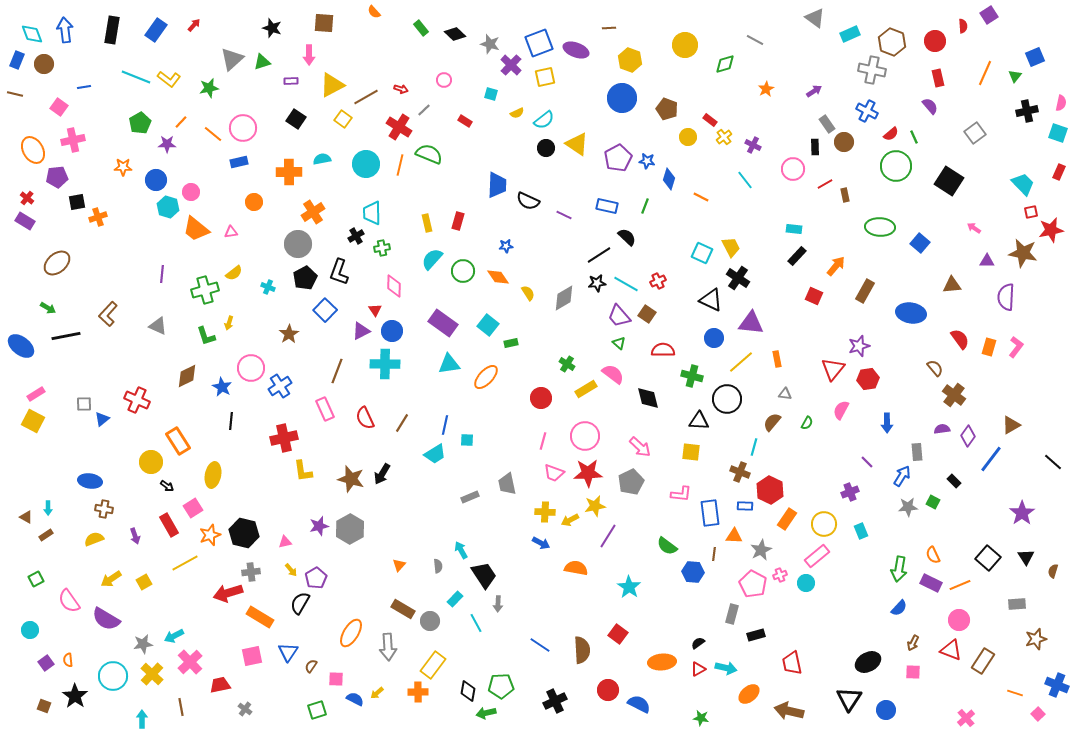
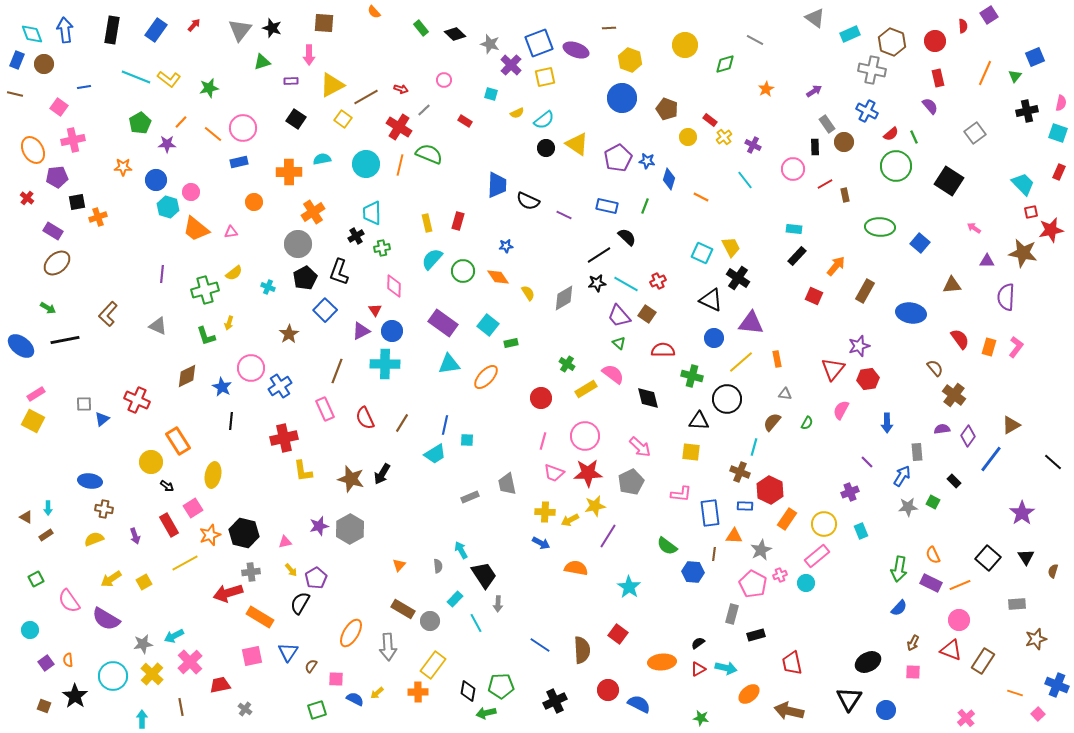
gray triangle at (232, 59): moved 8 px right, 29 px up; rotated 10 degrees counterclockwise
purple rectangle at (25, 221): moved 28 px right, 10 px down
black line at (66, 336): moved 1 px left, 4 px down
